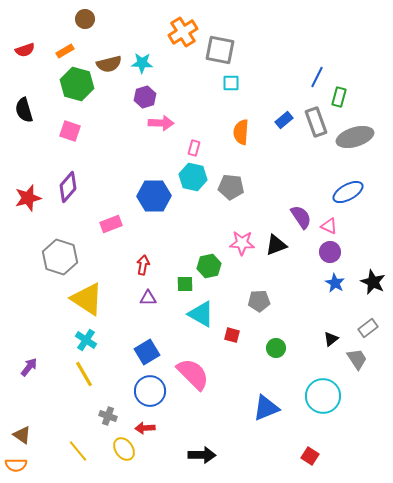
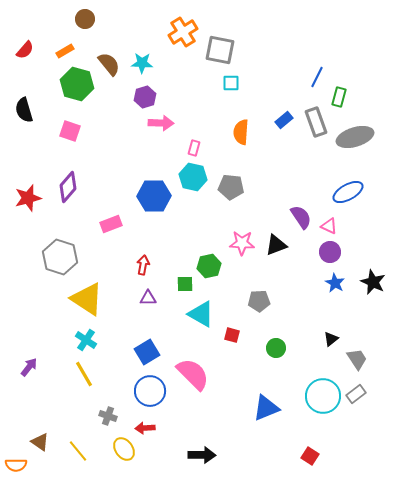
red semicircle at (25, 50): rotated 30 degrees counterclockwise
brown semicircle at (109, 64): rotated 115 degrees counterclockwise
gray rectangle at (368, 328): moved 12 px left, 66 px down
brown triangle at (22, 435): moved 18 px right, 7 px down
